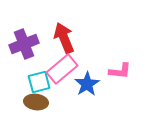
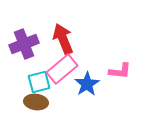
red arrow: moved 1 px left, 1 px down
